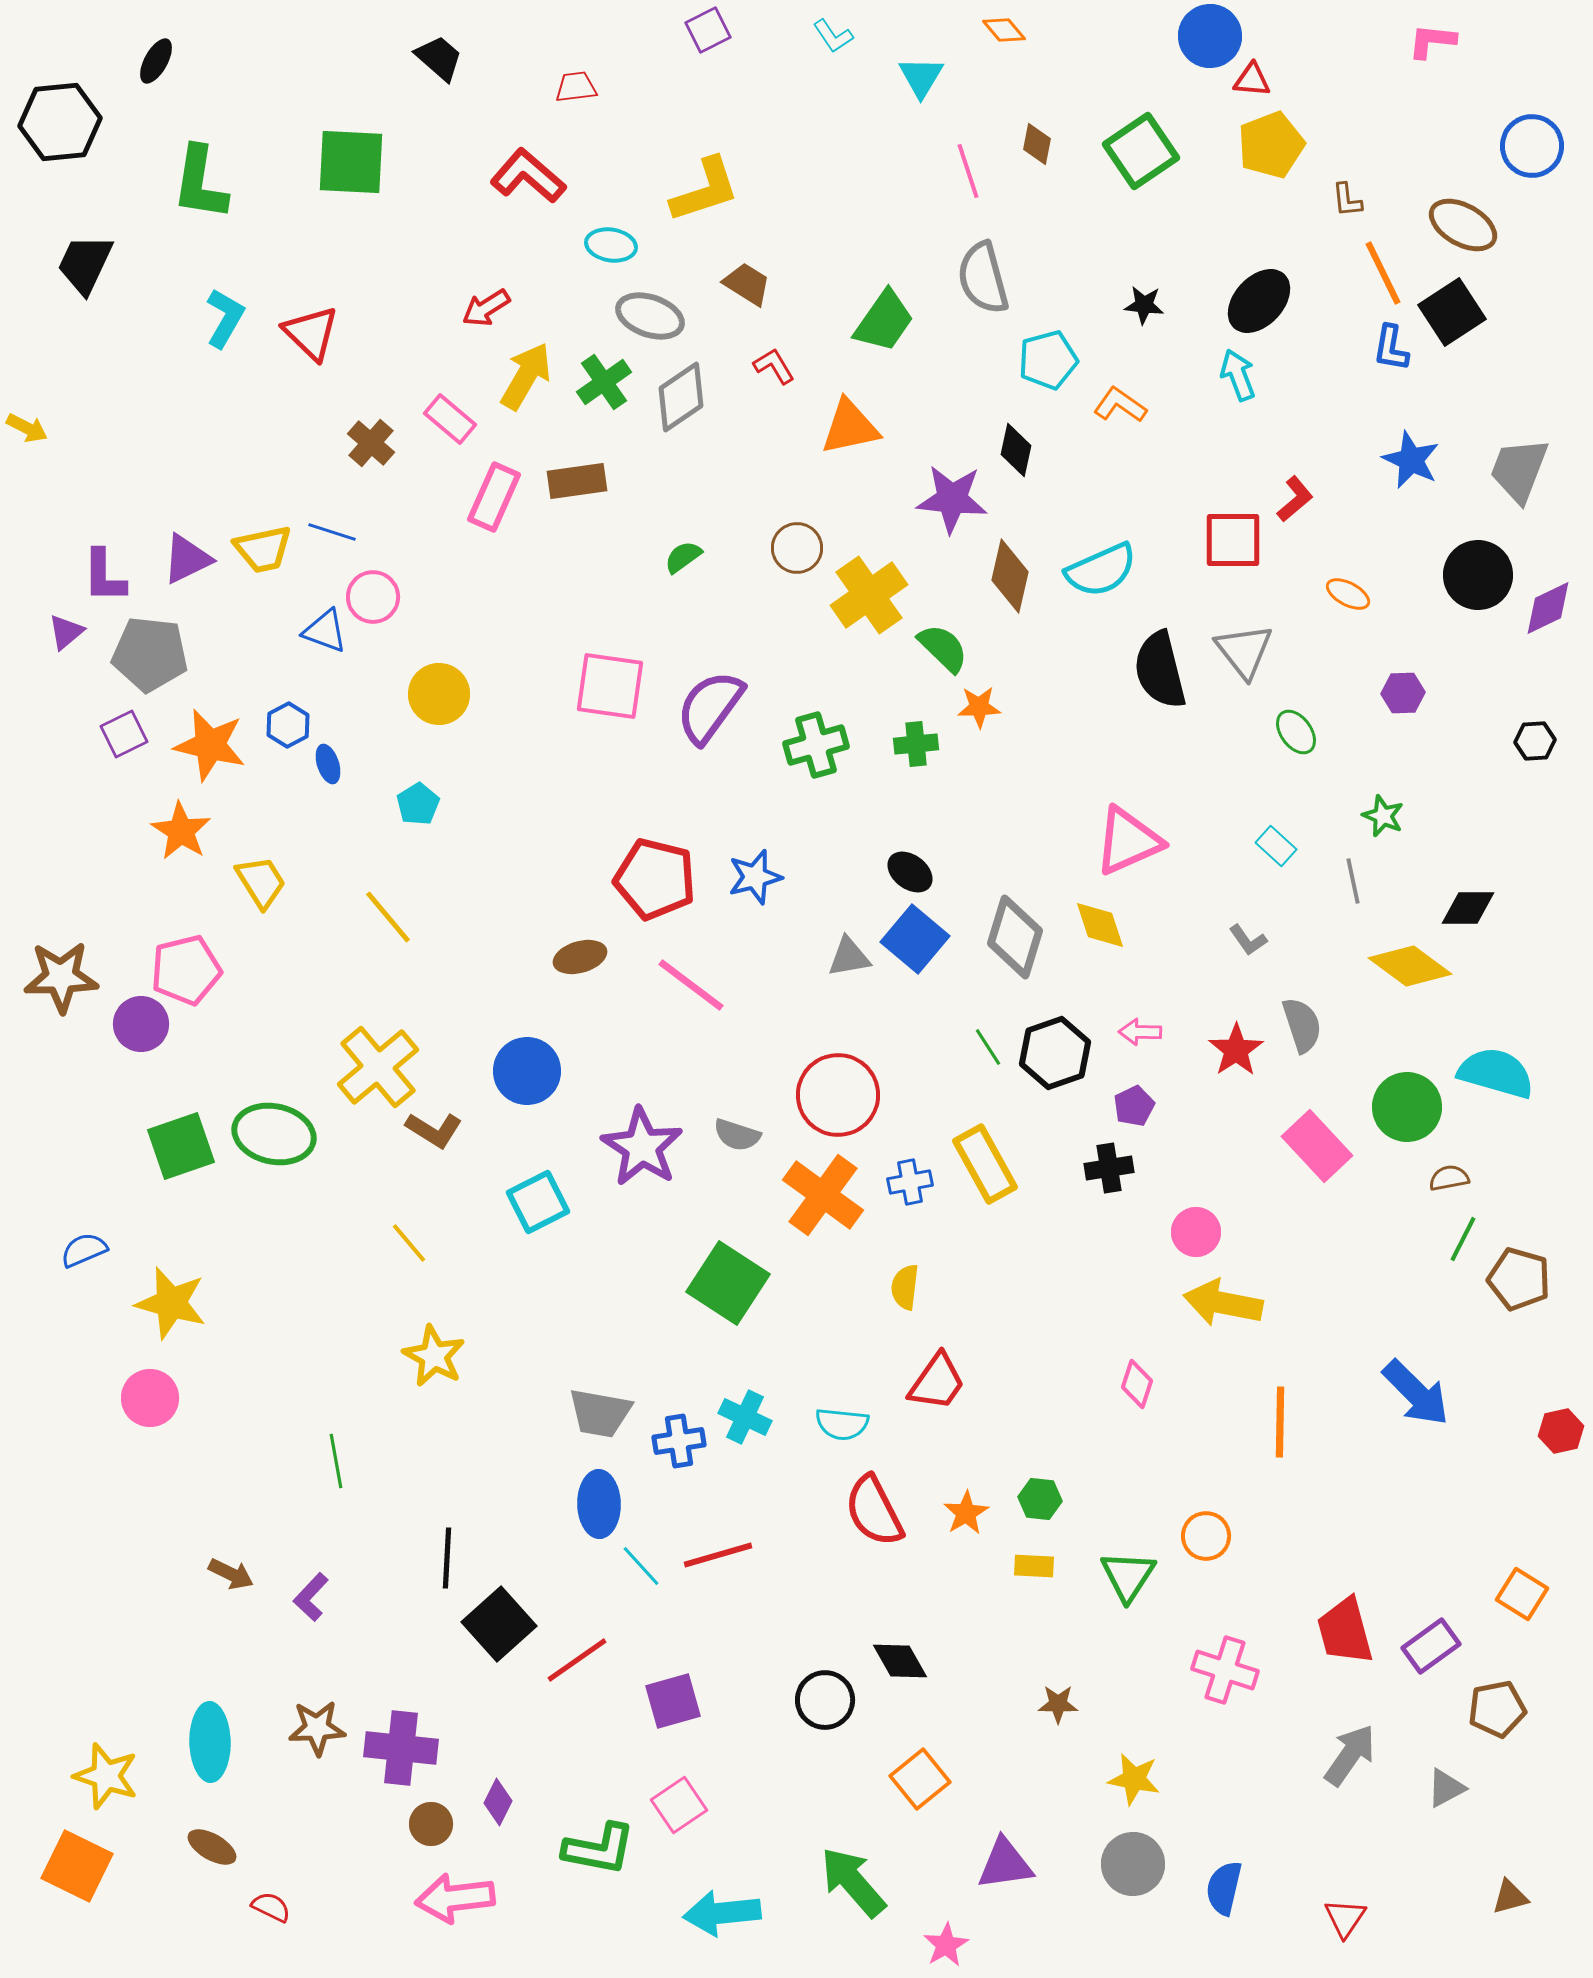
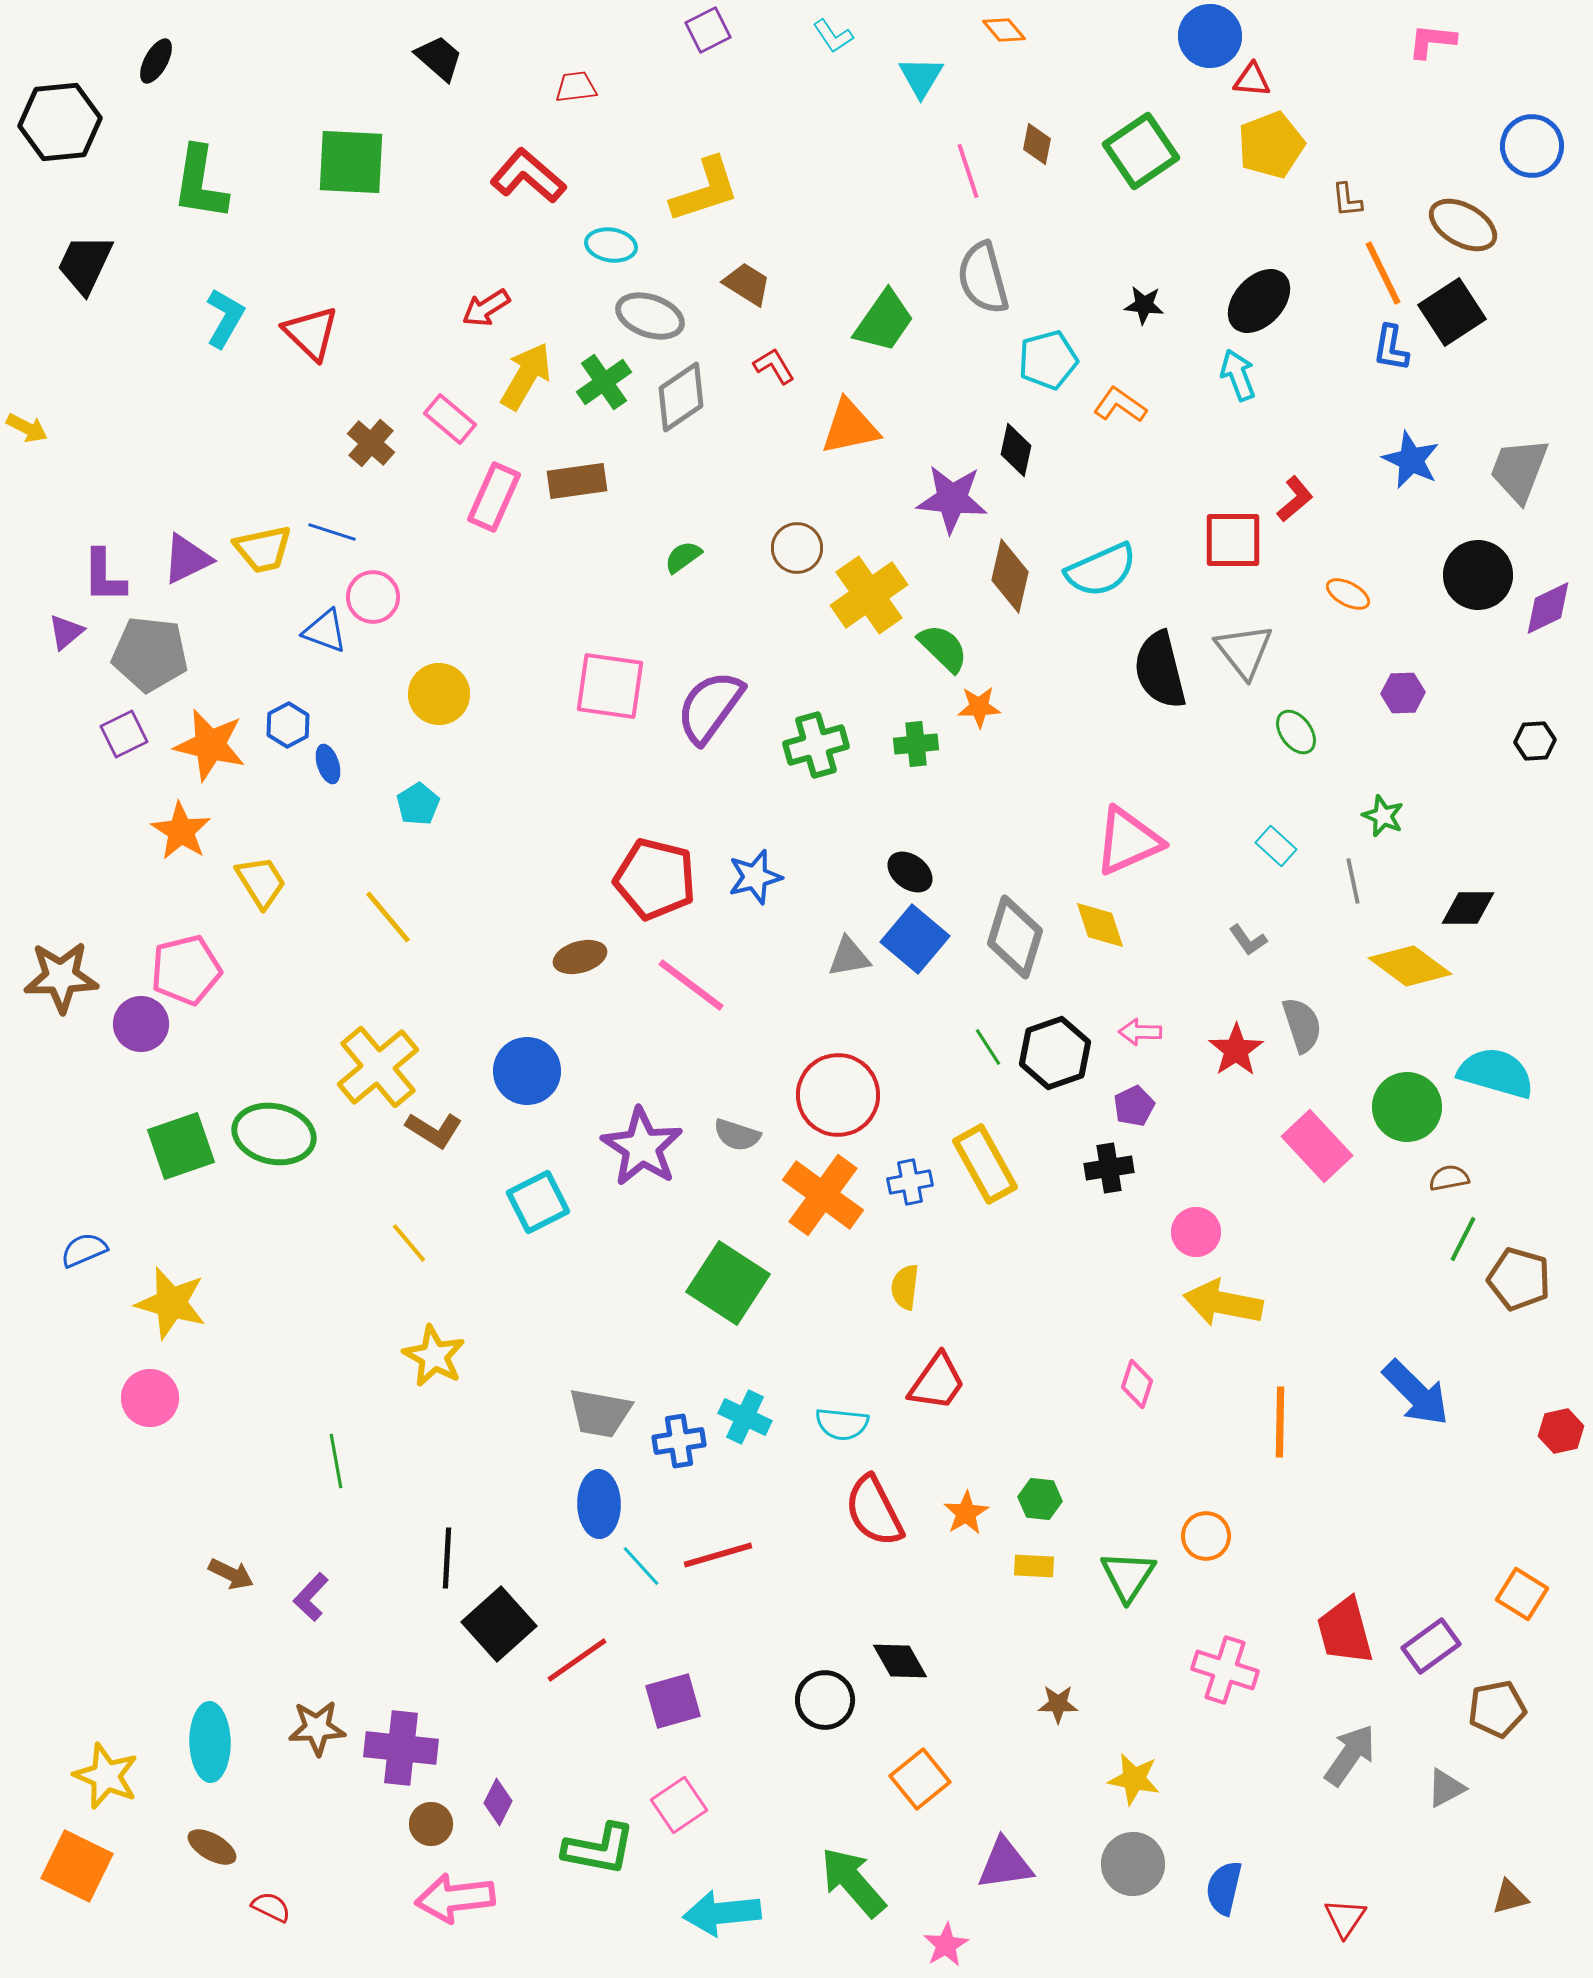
yellow star at (106, 1776): rotated 4 degrees clockwise
